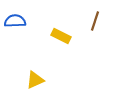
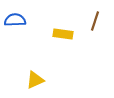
blue semicircle: moved 1 px up
yellow rectangle: moved 2 px right, 2 px up; rotated 18 degrees counterclockwise
